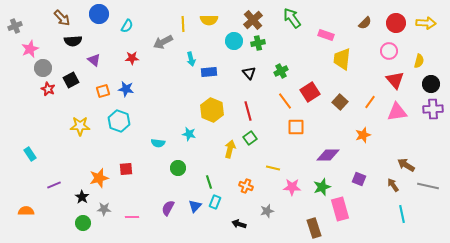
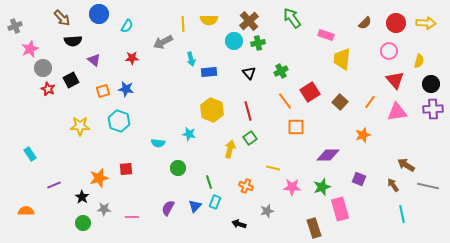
brown cross at (253, 20): moved 4 px left, 1 px down
